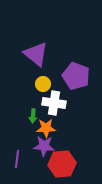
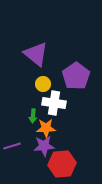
purple pentagon: rotated 16 degrees clockwise
purple star: rotated 10 degrees counterclockwise
purple line: moved 5 px left, 13 px up; rotated 66 degrees clockwise
